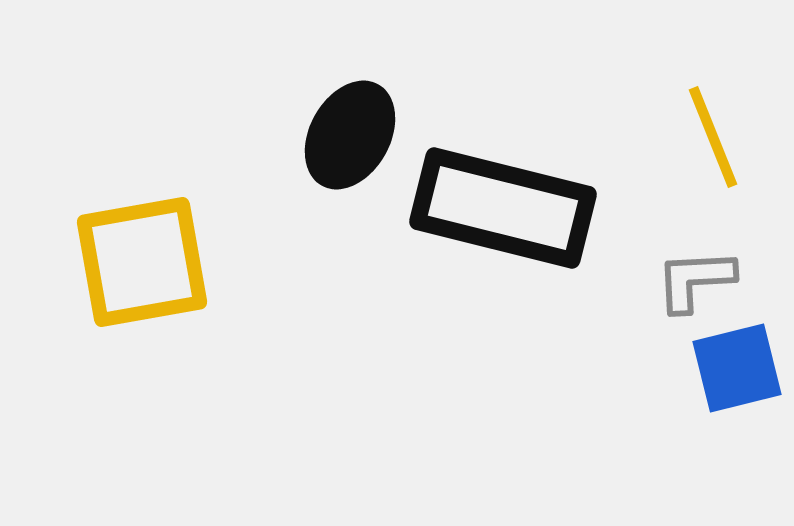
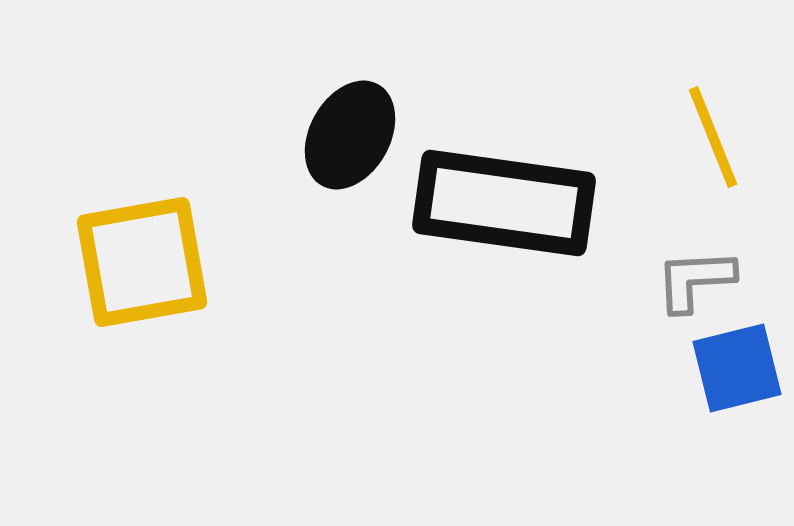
black rectangle: moved 1 px right, 5 px up; rotated 6 degrees counterclockwise
